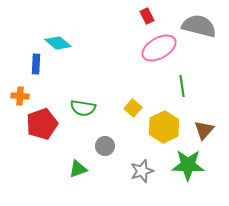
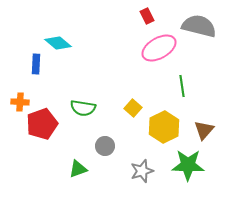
orange cross: moved 6 px down
